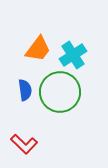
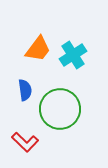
green circle: moved 17 px down
red L-shape: moved 1 px right, 2 px up
